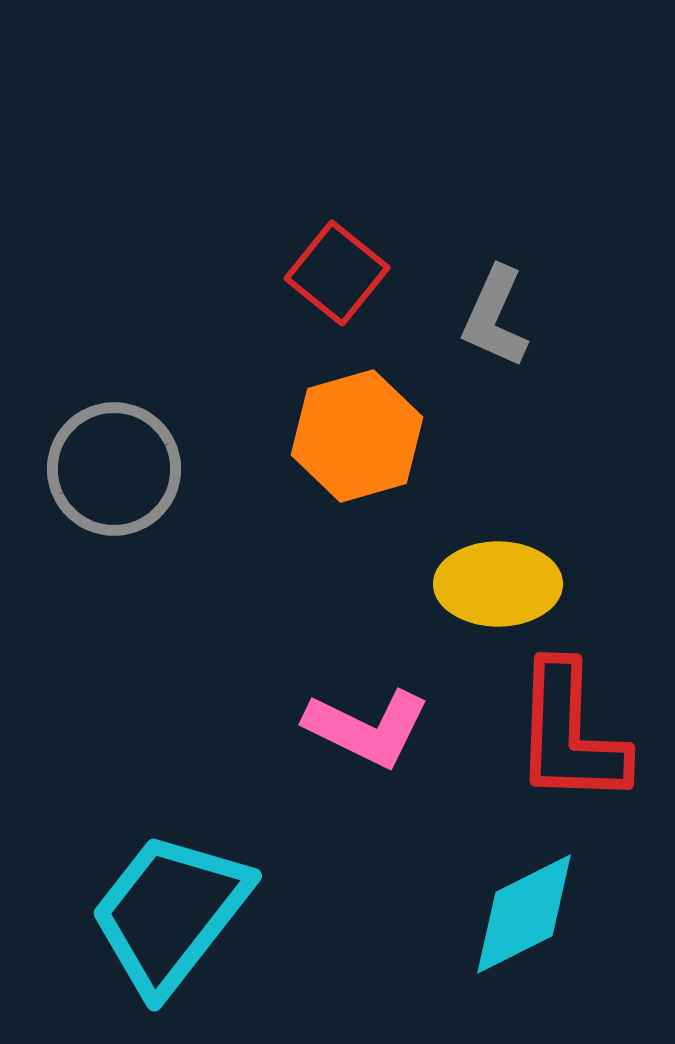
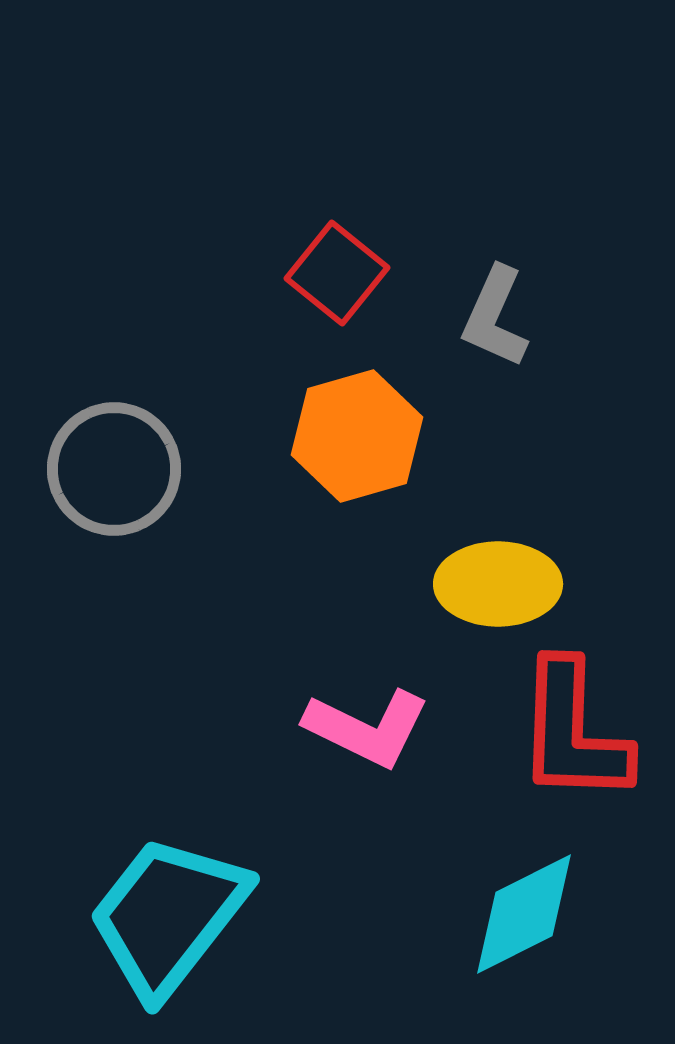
red L-shape: moved 3 px right, 2 px up
cyan trapezoid: moved 2 px left, 3 px down
